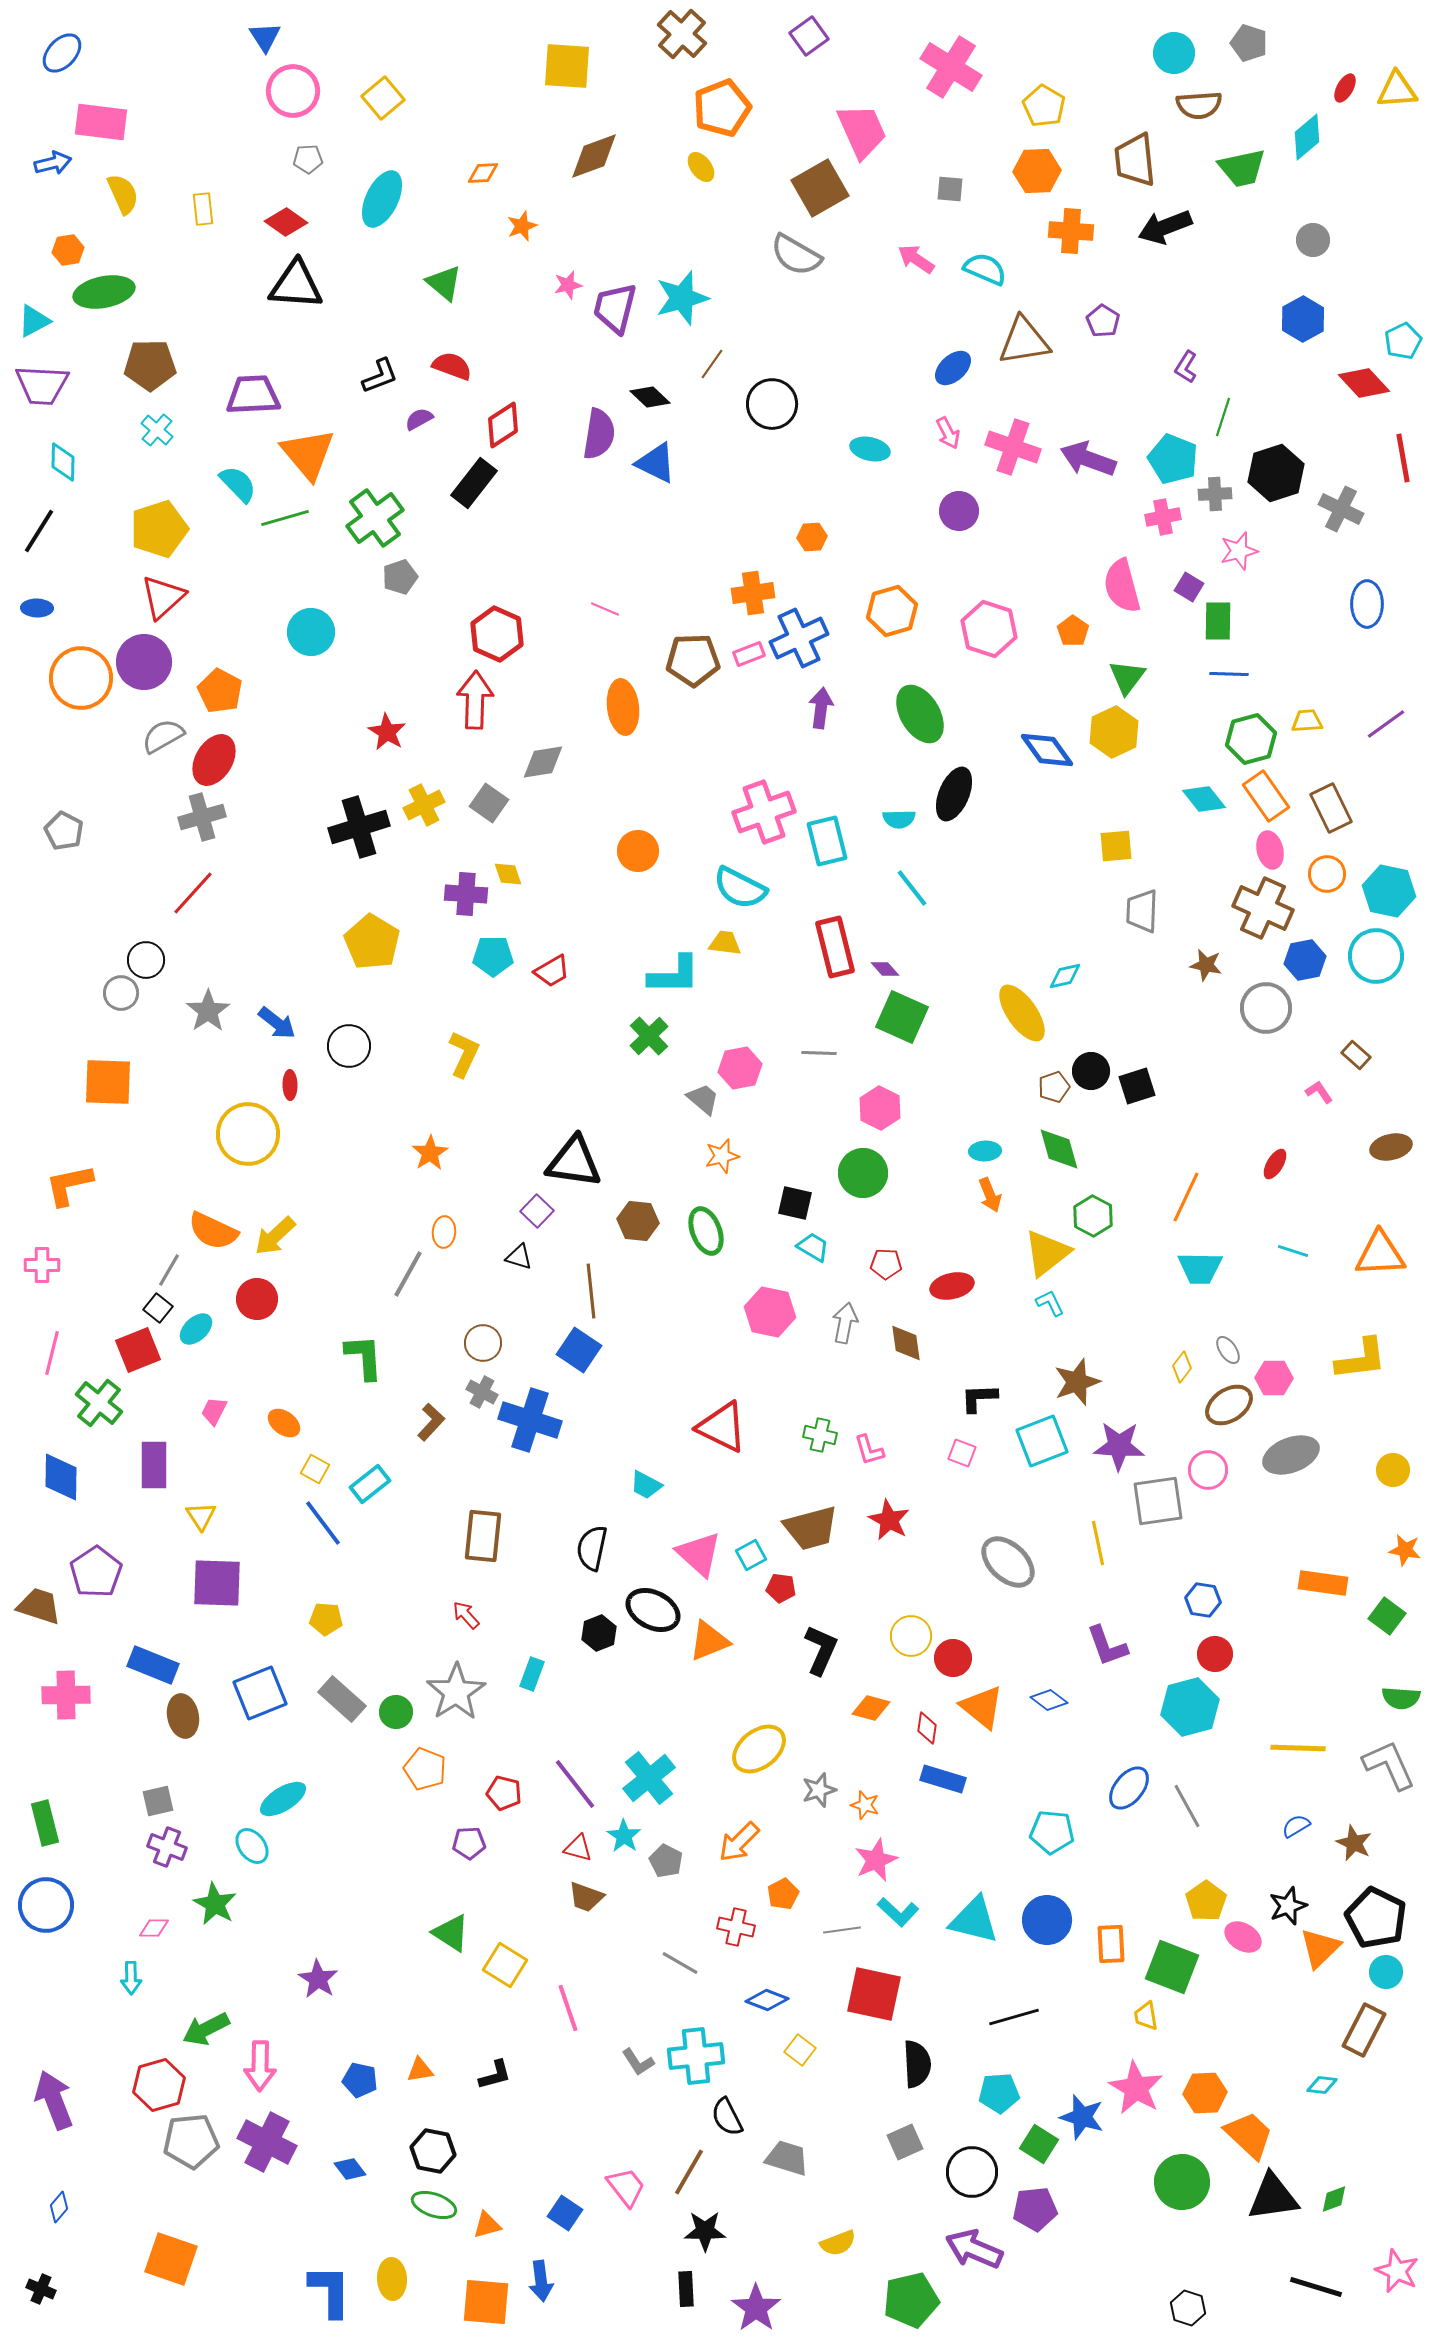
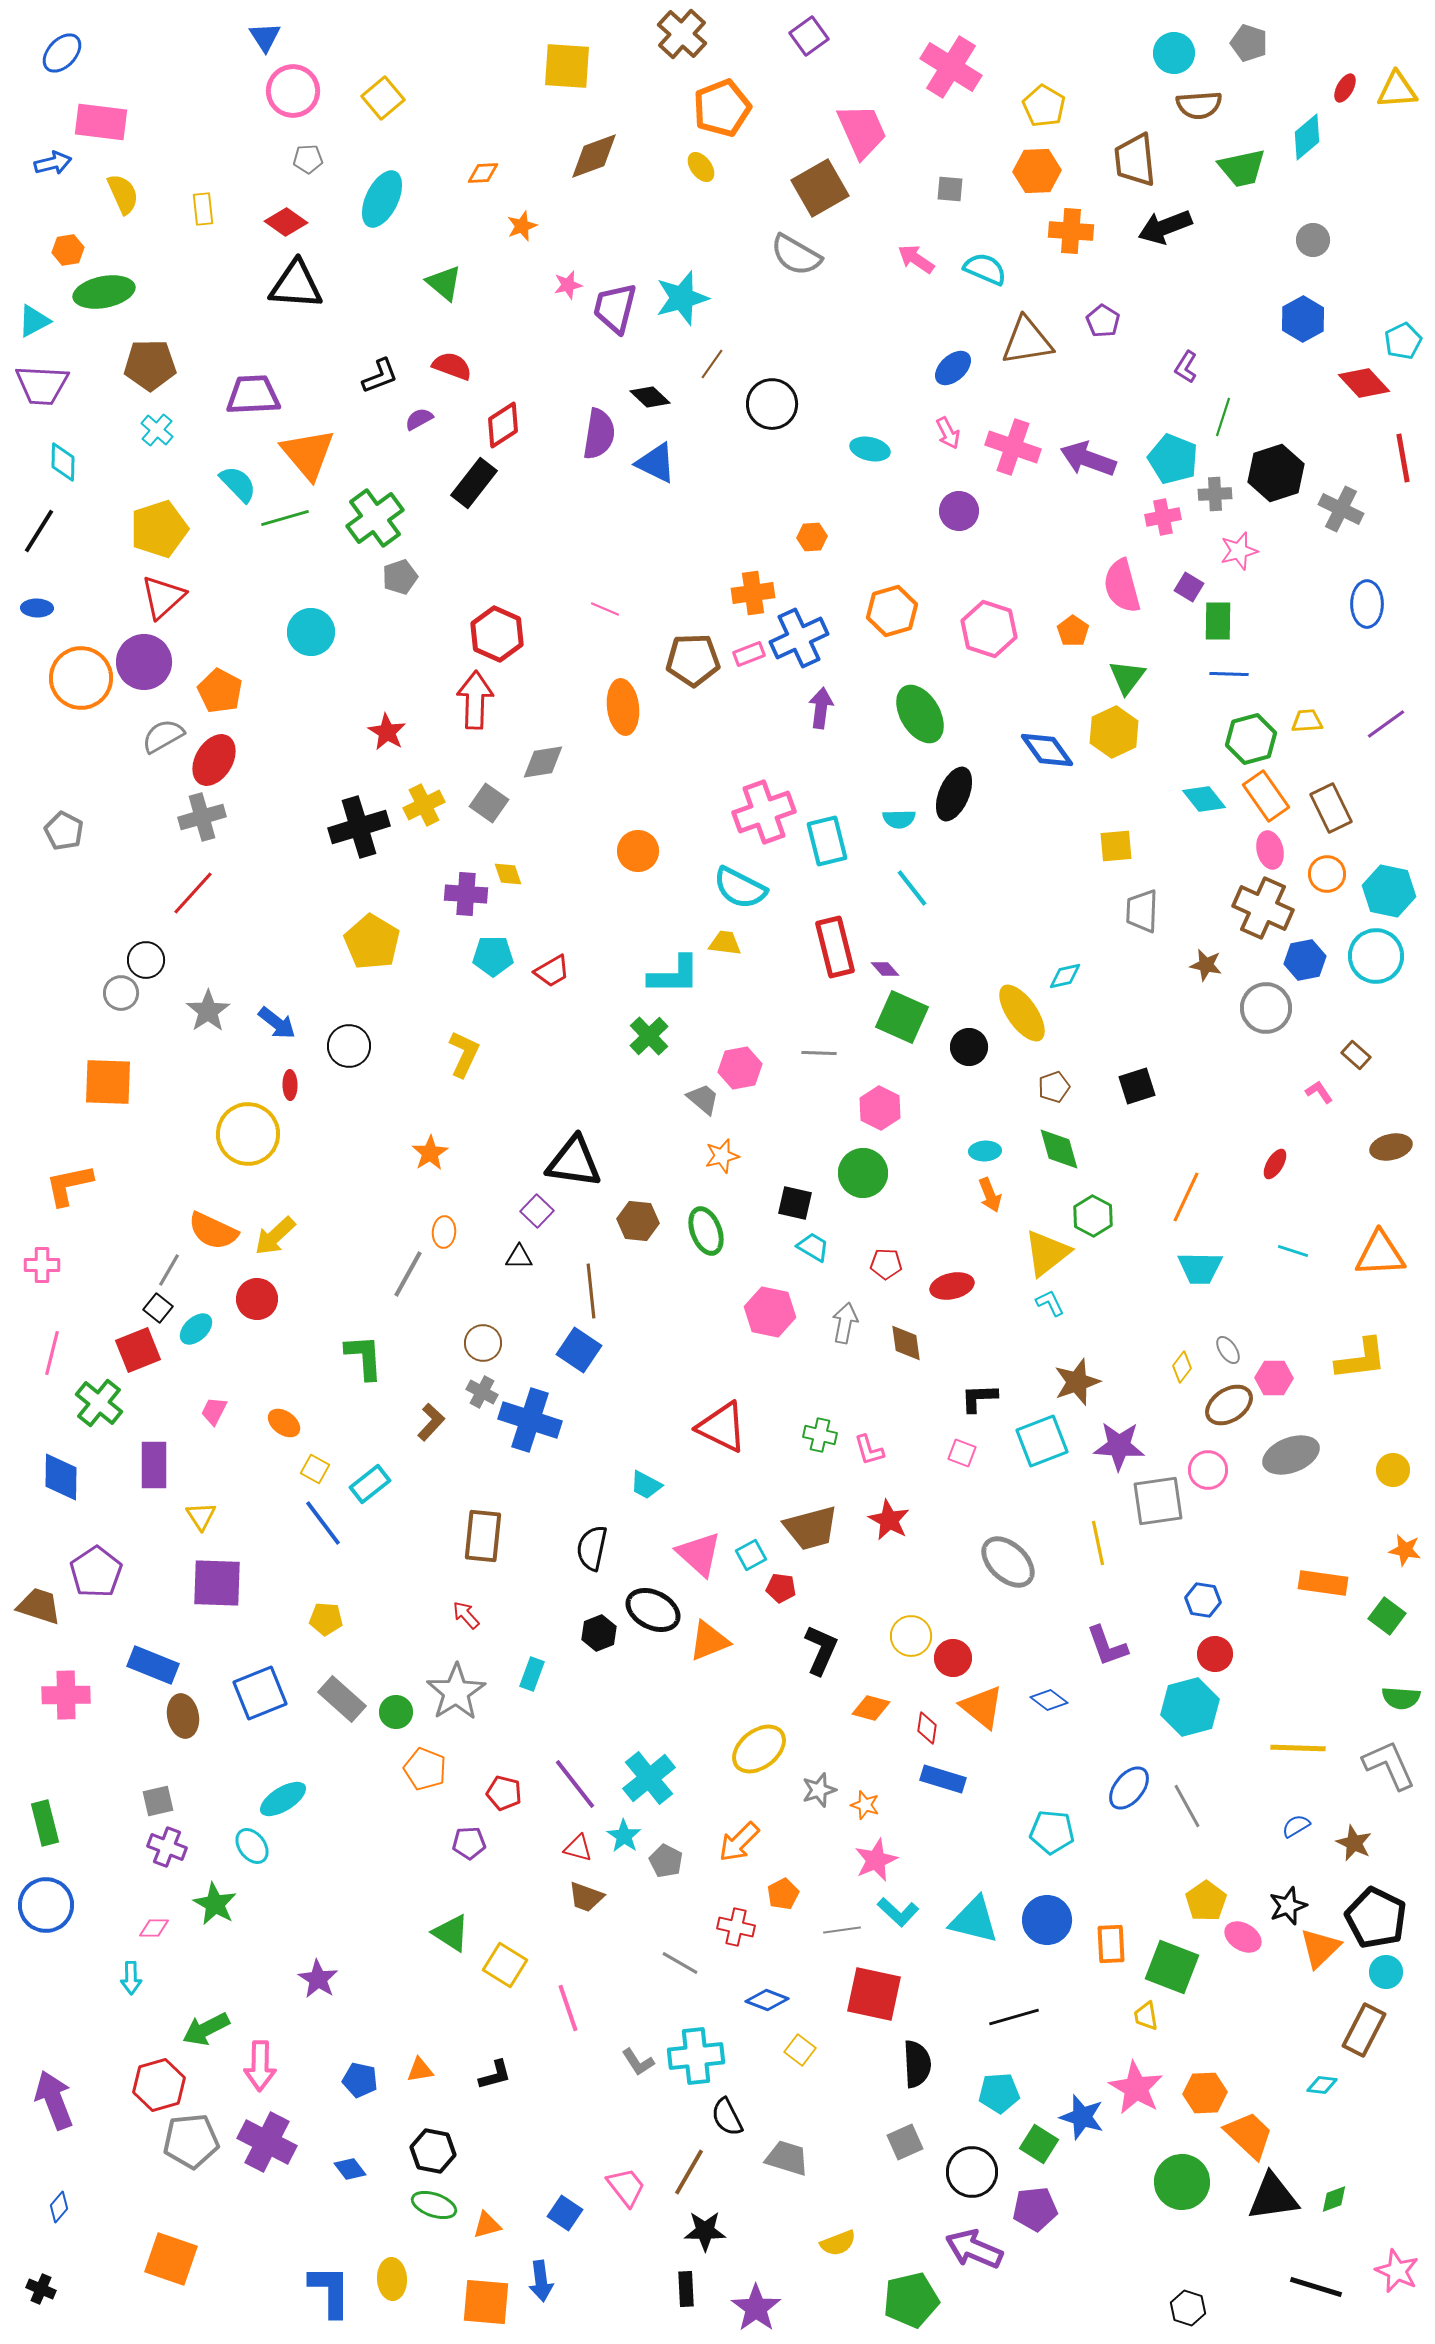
brown triangle at (1024, 341): moved 3 px right
black circle at (1091, 1071): moved 122 px left, 24 px up
black triangle at (519, 1257): rotated 16 degrees counterclockwise
